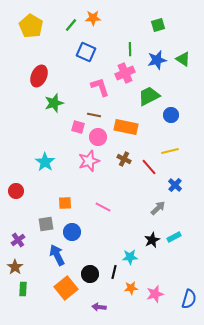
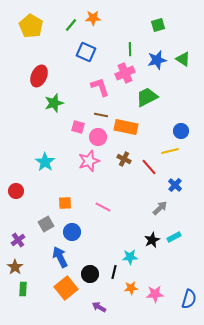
green trapezoid at (149, 96): moved 2 px left, 1 px down
brown line at (94, 115): moved 7 px right
blue circle at (171, 115): moved 10 px right, 16 px down
gray arrow at (158, 208): moved 2 px right
gray square at (46, 224): rotated 21 degrees counterclockwise
blue arrow at (57, 255): moved 3 px right, 2 px down
pink star at (155, 294): rotated 12 degrees clockwise
purple arrow at (99, 307): rotated 24 degrees clockwise
